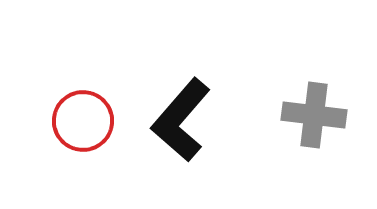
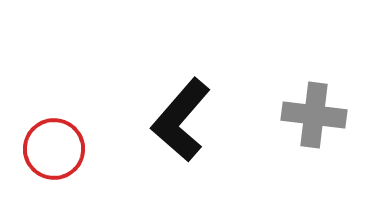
red circle: moved 29 px left, 28 px down
